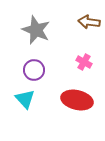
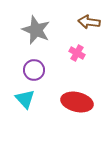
pink cross: moved 7 px left, 9 px up
red ellipse: moved 2 px down
